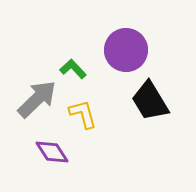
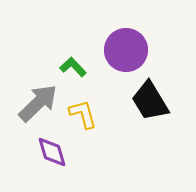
green L-shape: moved 2 px up
gray arrow: moved 1 px right, 4 px down
purple diamond: rotated 16 degrees clockwise
